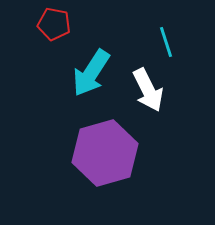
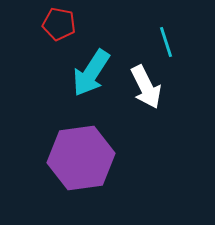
red pentagon: moved 5 px right
white arrow: moved 2 px left, 3 px up
purple hexagon: moved 24 px left, 5 px down; rotated 8 degrees clockwise
